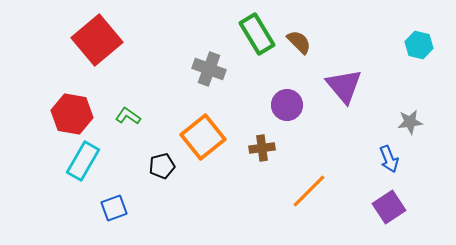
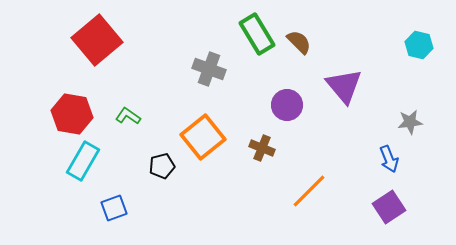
brown cross: rotated 30 degrees clockwise
